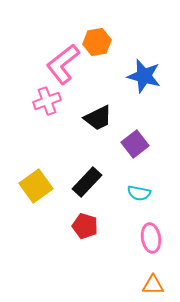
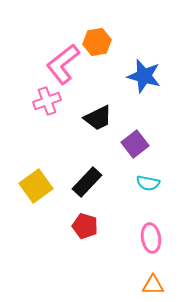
cyan semicircle: moved 9 px right, 10 px up
